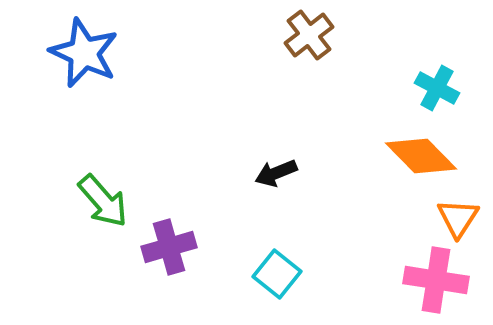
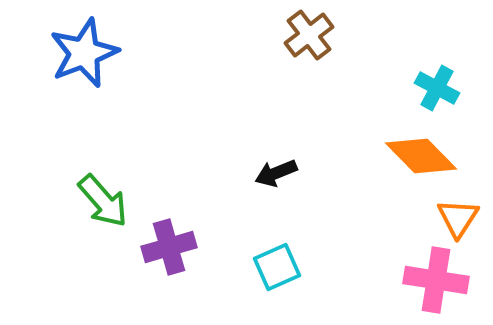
blue star: rotated 26 degrees clockwise
cyan square: moved 7 px up; rotated 27 degrees clockwise
